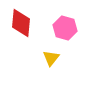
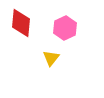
pink hexagon: rotated 20 degrees clockwise
